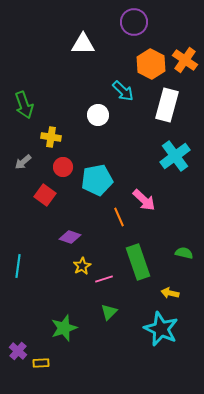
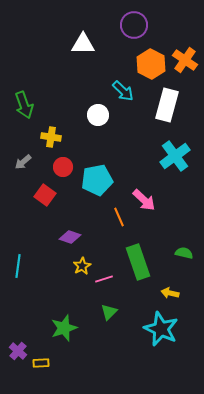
purple circle: moved 3 px down
